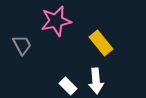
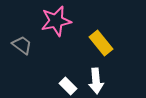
gray trapezoid: rotated 25 degrees counterclockwise
